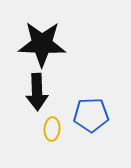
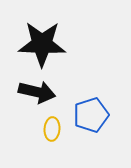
black arrow: rotated 75 degrees counterclockwise
blue pentagon: rotated 16 degrees counterclockwise
